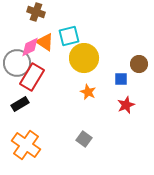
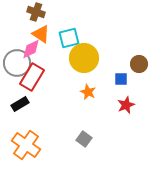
cyan square: moved 2 px down
orange triangle: moved 4 px left, 8 px up
pink diamond: moved 1 px right, 2 px down
